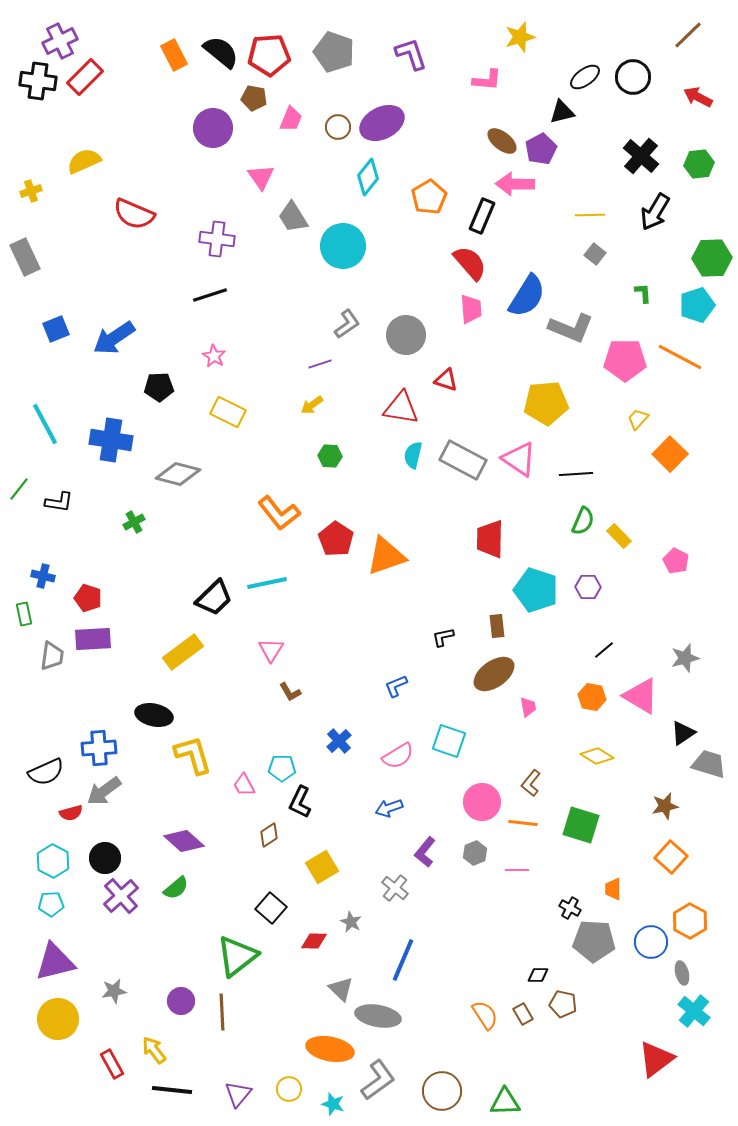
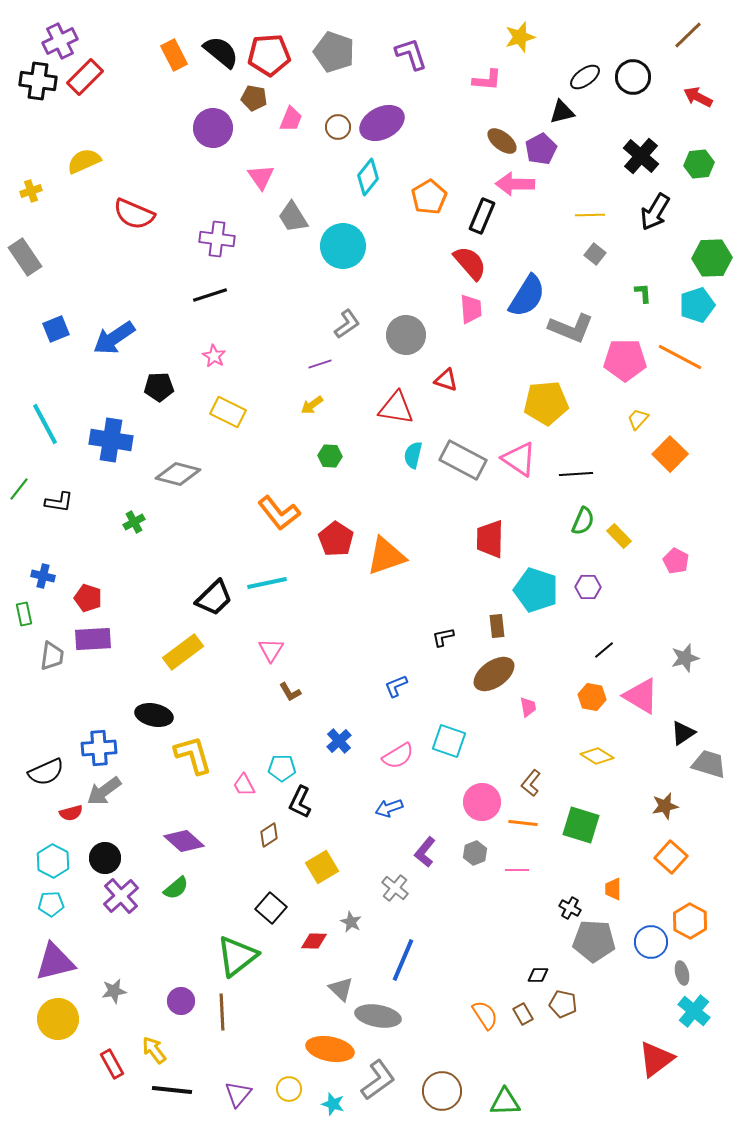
gray rectangle at (25, 257): rotated 9 degrees counterclockwise
red triangle at (401, 408): moved 5 px left
